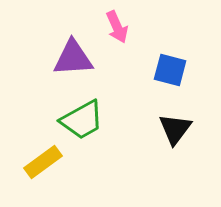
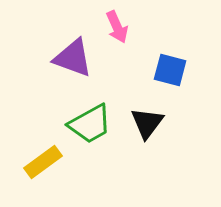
purple triangle: rotated 24 degrees clockwise
green trapezoid: moved 8 px right, 4 px down
black triangle: moved 28 px left, 6 px up
